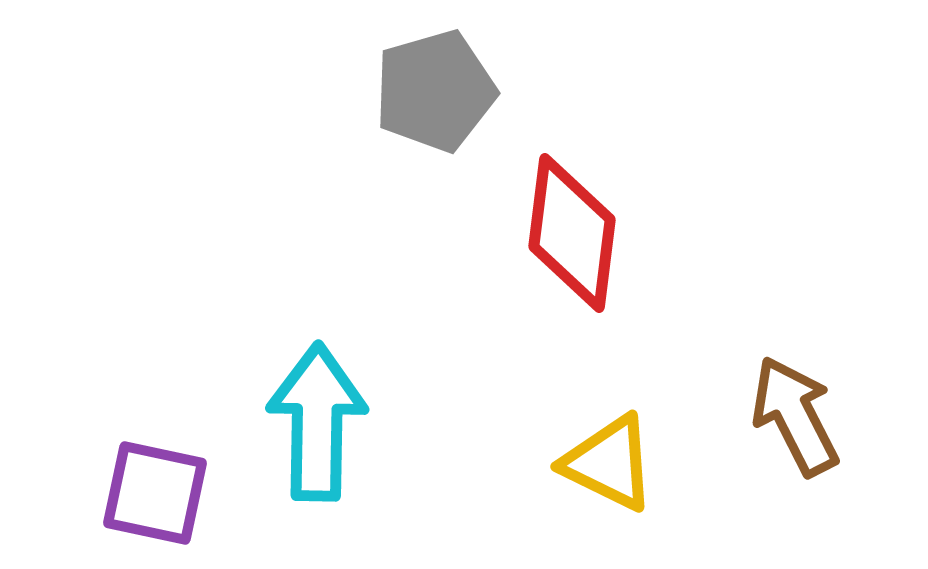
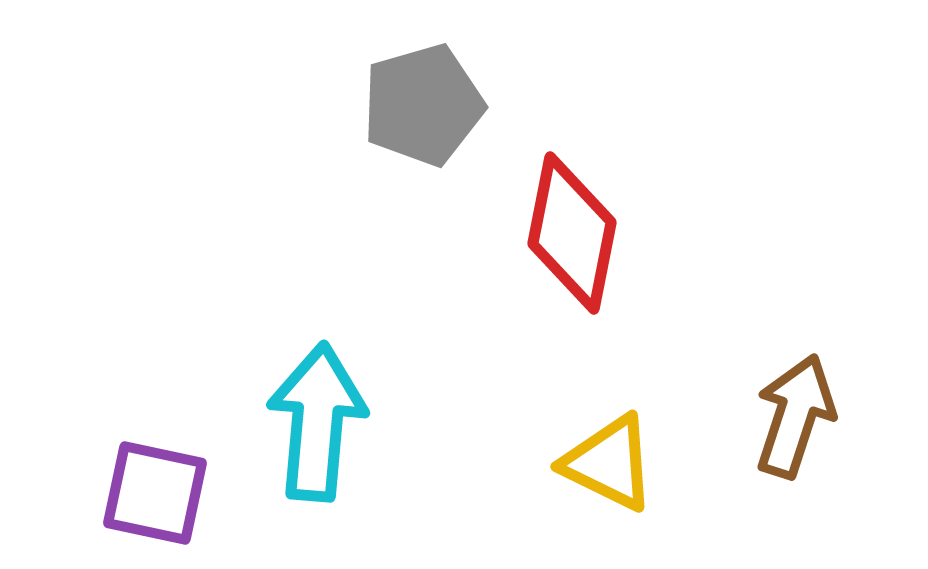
gray pentagon: moved 12 px left, 14 px down
red diamond: rotated 4 degrees clockwise
brown arrow: rotated 45 degrees clockwise
cyan arrow: rotated 4 degrees clockwise
